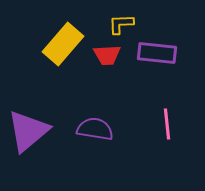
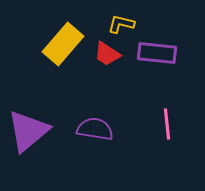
yellow L-shape: rotated 16 degrees clockwise
red trapezoid: moved 1 px up; rotated 36 degrees clockwise
